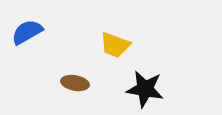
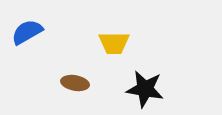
yellow trapezoid: moved 1 px left, 2 px up; rotated 20 degrees counterclockwise
